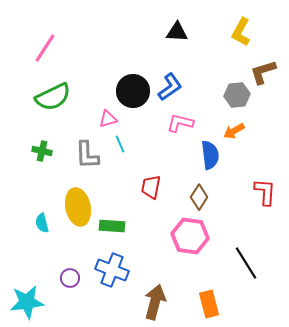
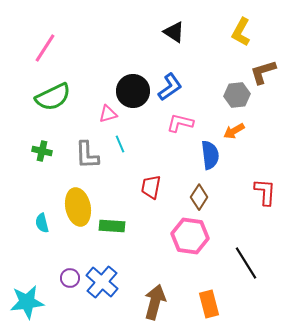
black triangle: moved 3 px left; rotated 30 degrees clockwise
pink triangle: moved 5 px up
blue cross: moved 10 px left, 12 px down; rotated 20 degrees clockwise
